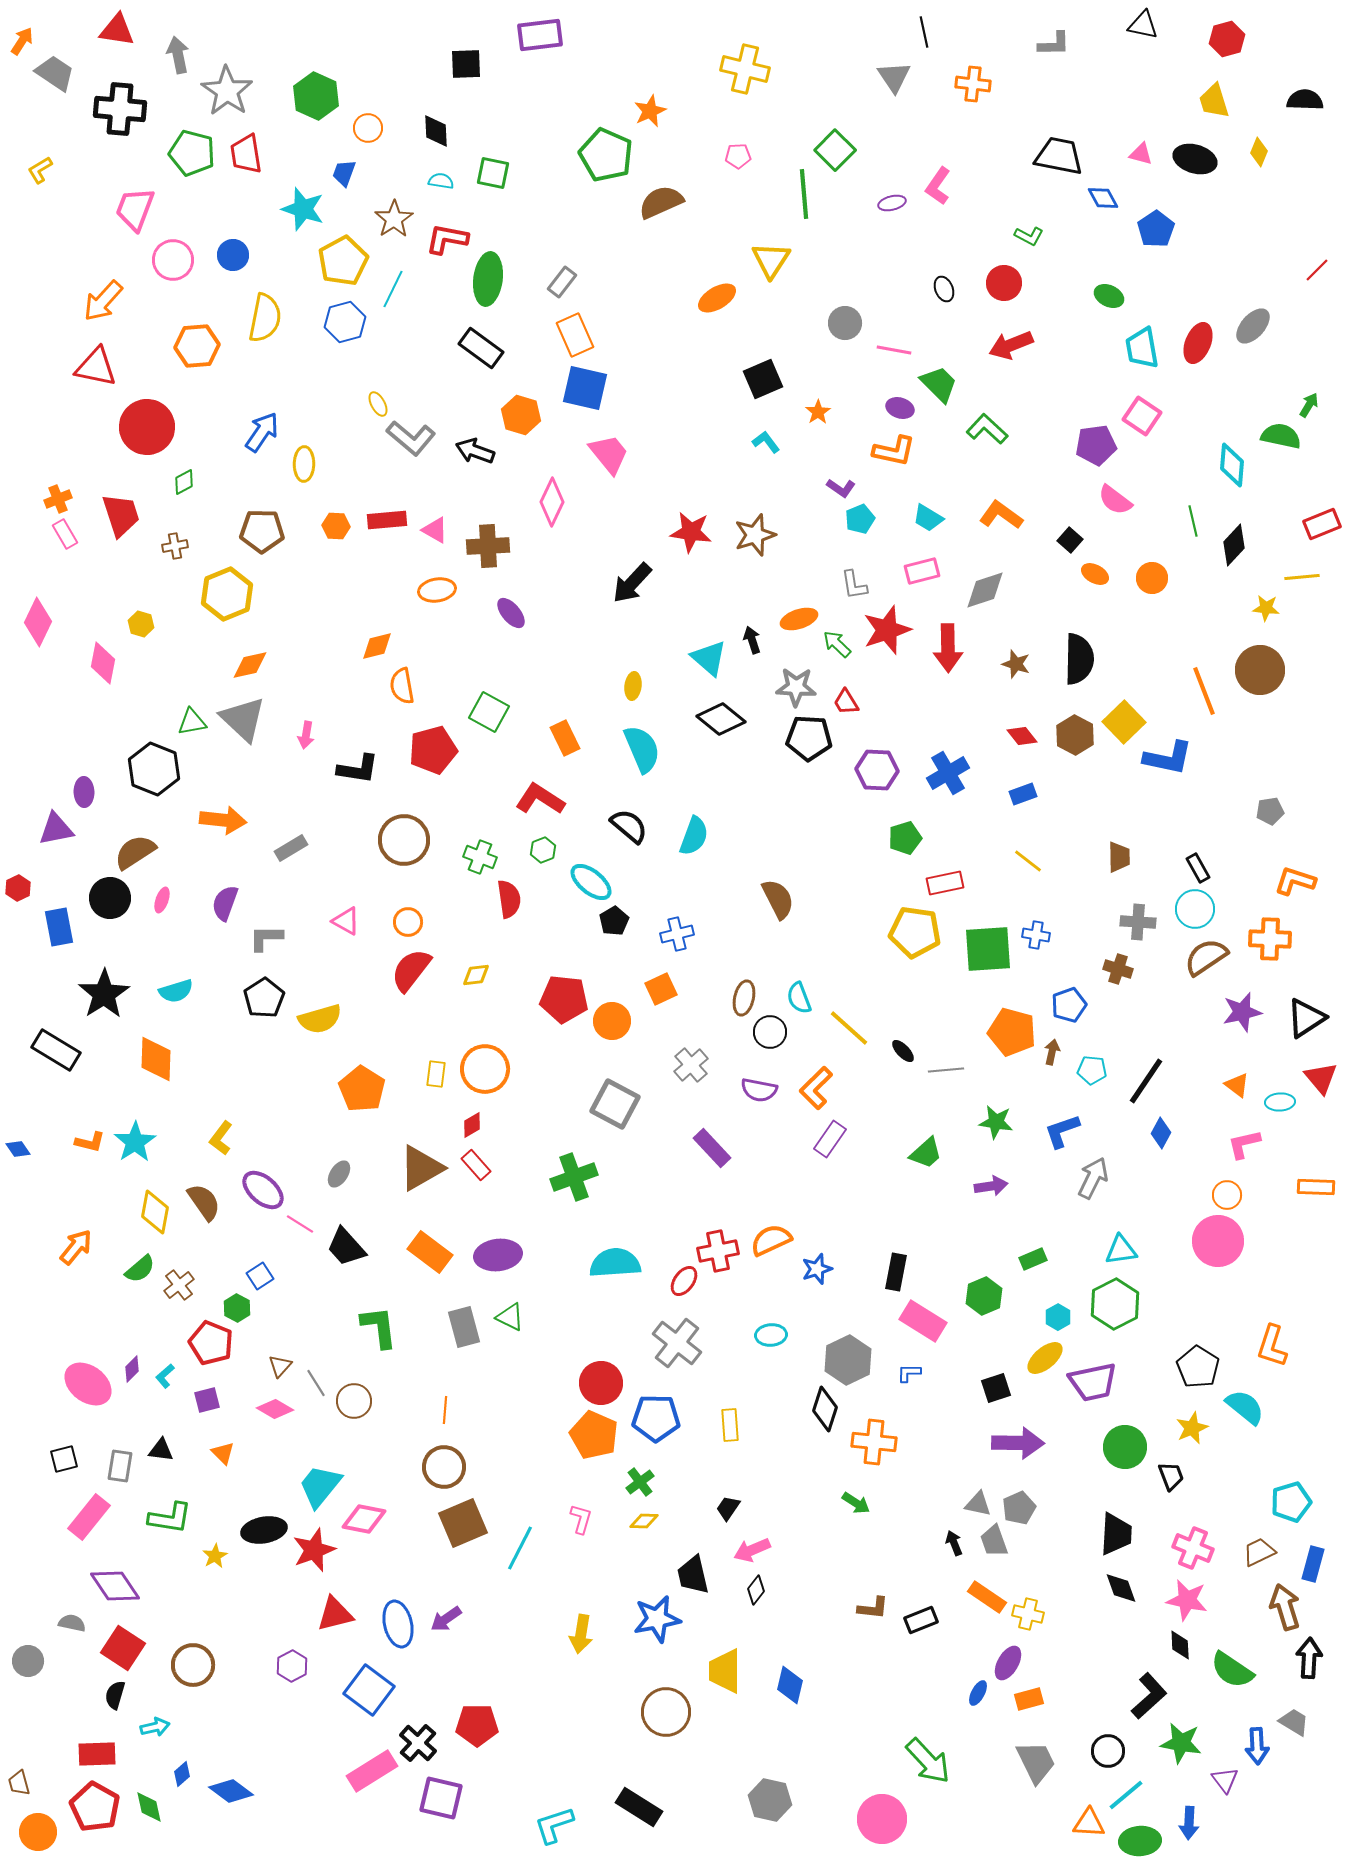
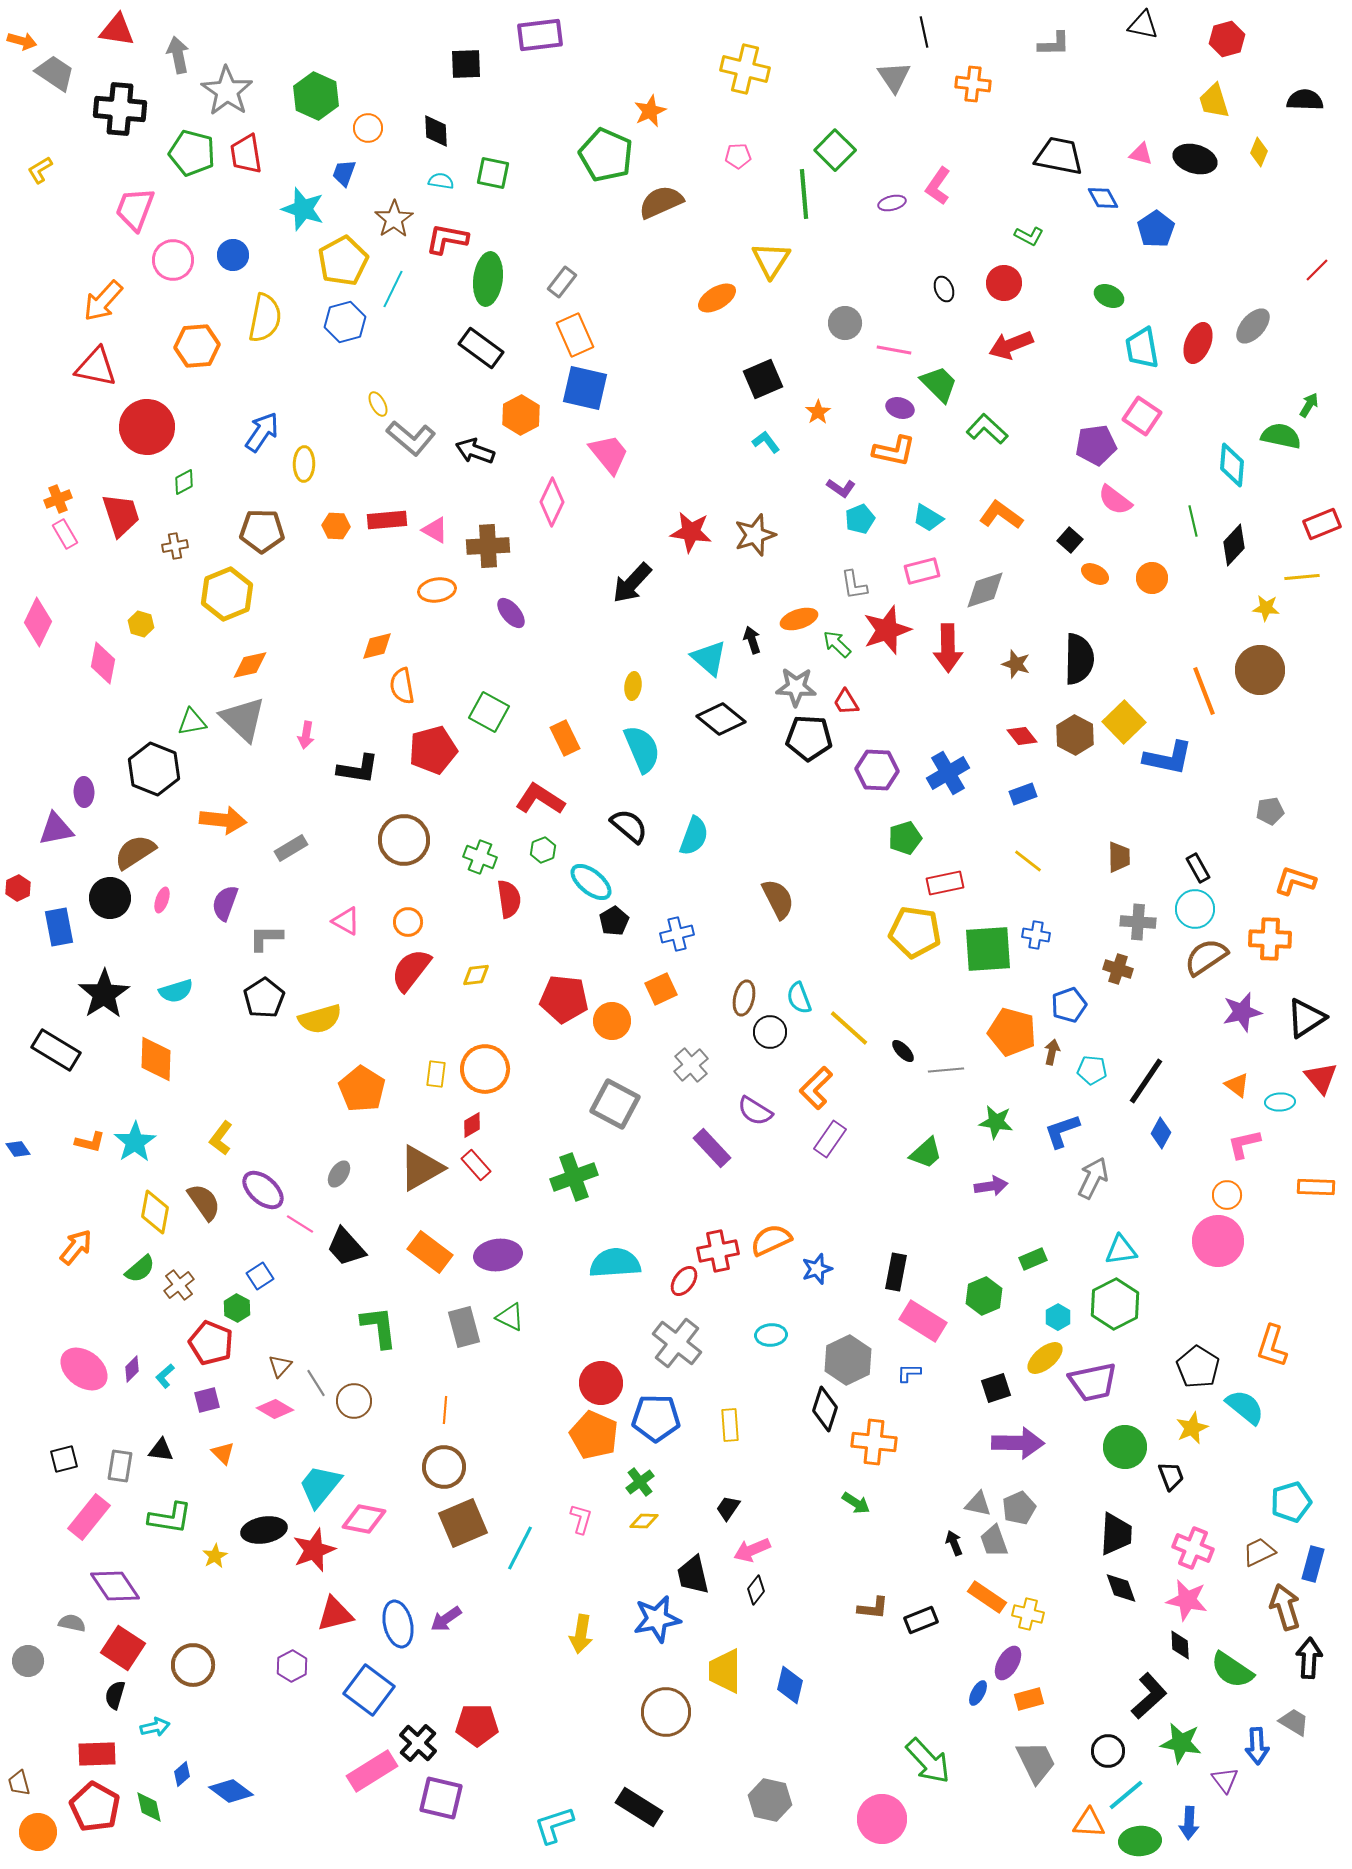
orange arrow at (22, 41): rotated 72 degrees clockwise
orange hexagon at (521, 415): rotated 15 degrees clockwise
purple semicircle at (759, 1090): moved 4 px left, 21 px down; rotated 21 degrees clockwise
pink ellipse at (88, 1384): moved 4 px left, 15 px up
